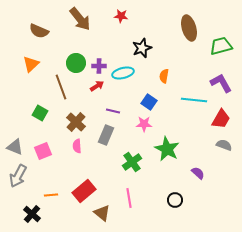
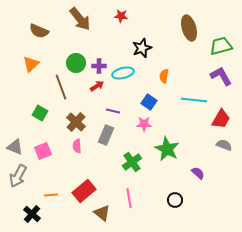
purple L-shape: moved 7 px up
